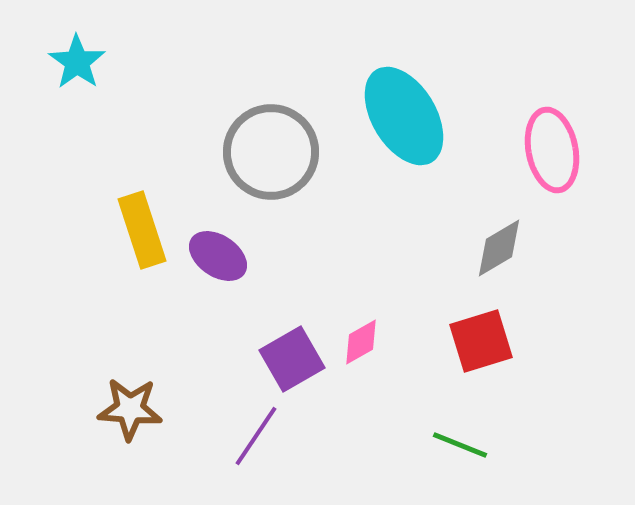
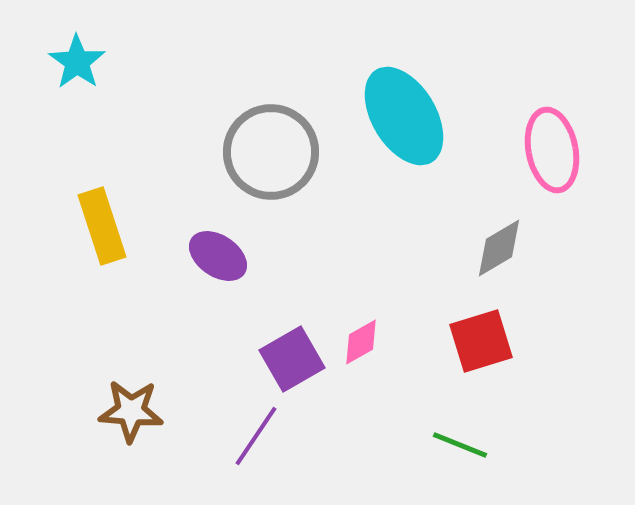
yellow rectangle: moved 40 px left, 4 px up
brown star: moved 1 px right, 2 px down
